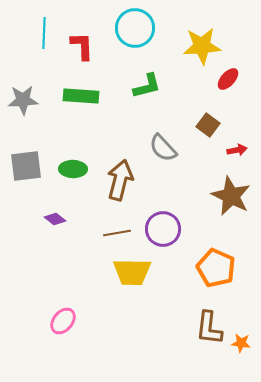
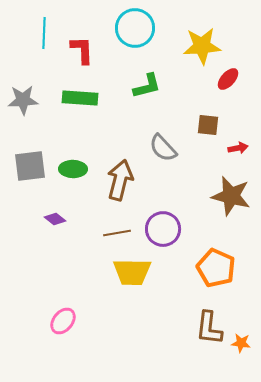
red L-shape: moved 4 px down
green rectangle: moved 1 px left, 2 px down
brown square: rotated 30 degrees counterclockwise
red arrow: moved 1 px right, 2 px up
gray square: moved 4 px right
brown star: rotated 12 degrees counterclockwise
